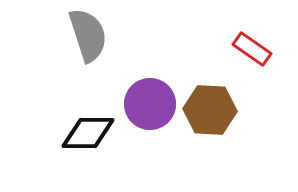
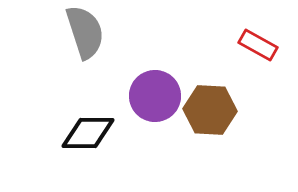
gray semicircle: moved 3 px left, 3 px up
red rectangle: moved 6 px right, 4 px up; rotated 6 degrees counterclockwise
purple circle: moved 5 px right, 8 px up
